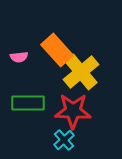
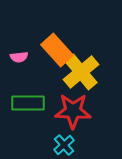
cyan cross: moved 5 px down
